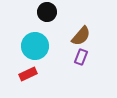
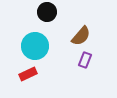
purple rectangle: moved 4 px right, 3 px down
